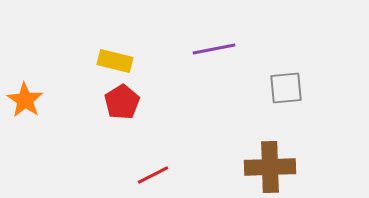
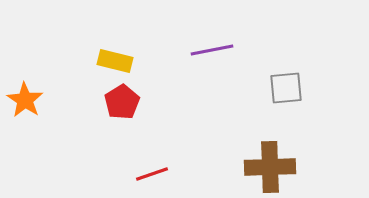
purple line: moved 2 px left, 1 px down
red line: moved 1 px left, 1 px up; rotated 8 degrees clockwise
